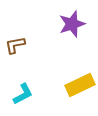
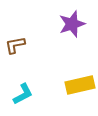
yellow rectangle: rotated 12 degrees clockwise
